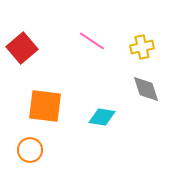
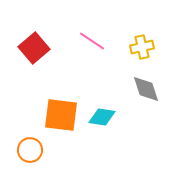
red square: moved 12 px right
orange square: moved 16 px right, 9 px down
